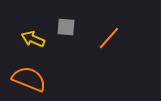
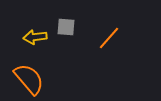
yellow arrow: moved 2 px right, 2 px up; rotated 30 degrees counterclockwise
orange semicircle: rotated 28 degrees clockwise
